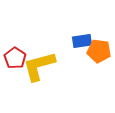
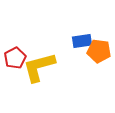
red pentagon: rotated 10 degrees clockwise
yellow L-shape: moved 1 px down
